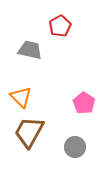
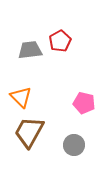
red pentagon: moved 15 px down
gray trapezoid: rotated 20 degrees counterclockwise
pink pentagon: rotated 20 degrees counterclockwise
gray circle: moved 1 px left, 2 px up
